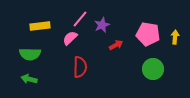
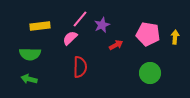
green circle: moved 3 px left, 4 px down
